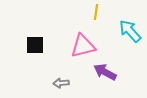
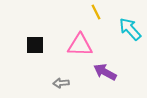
yellow line: rotated 35 degrees counterclockwise
cyan arrow: moved 2 px up
pink triangle: moved 3 px left, 1 px up; rotated 16 degrees clockwise
